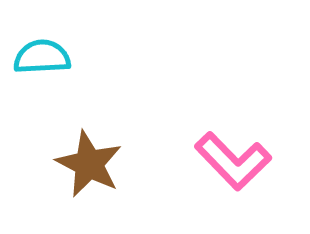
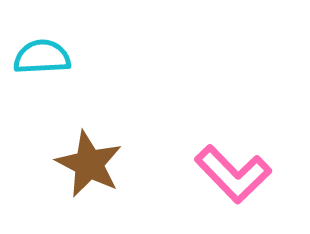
pink L-shape: moved 13 px down
